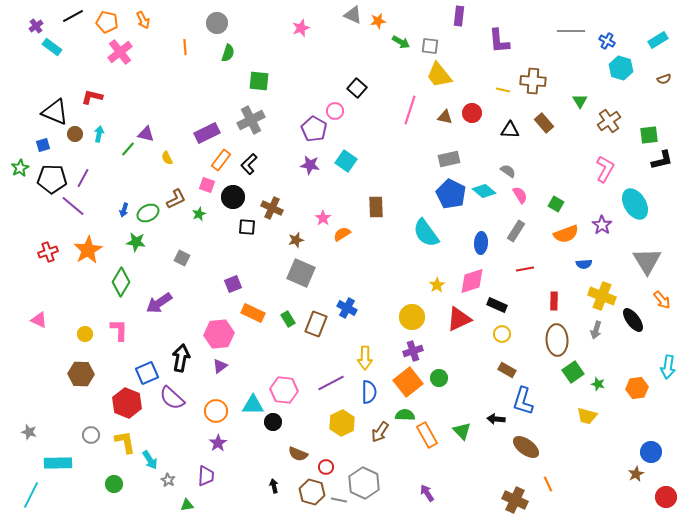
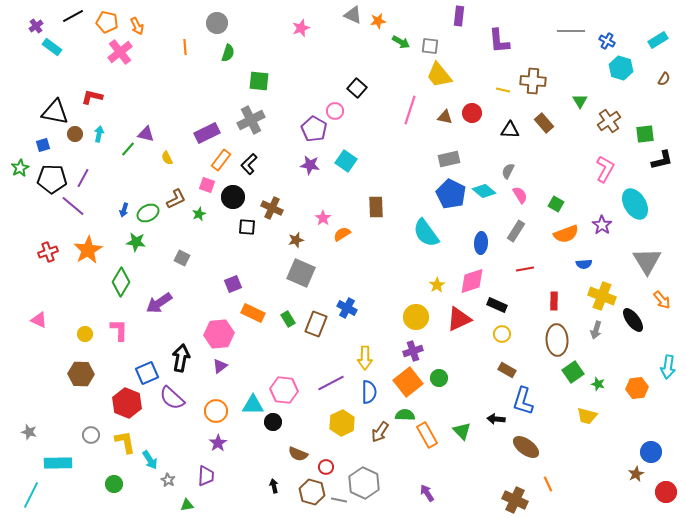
orange arrow at (143, 20): moved 6 px left, 6 px down
brown semicircle at (664, 79): rotated 40 degrees counterclockwise
black triangle at (55, 112): rotated 12 degrees counterclockwise
green square at (649, 135): moved 4 px left, 1 px up
gray semicircle at (508, 171): rotated 98 degrees counterclockwise
yellow circle at (412, 317): moved 4 px right
red circle at (666, 497): moved 5 px up
